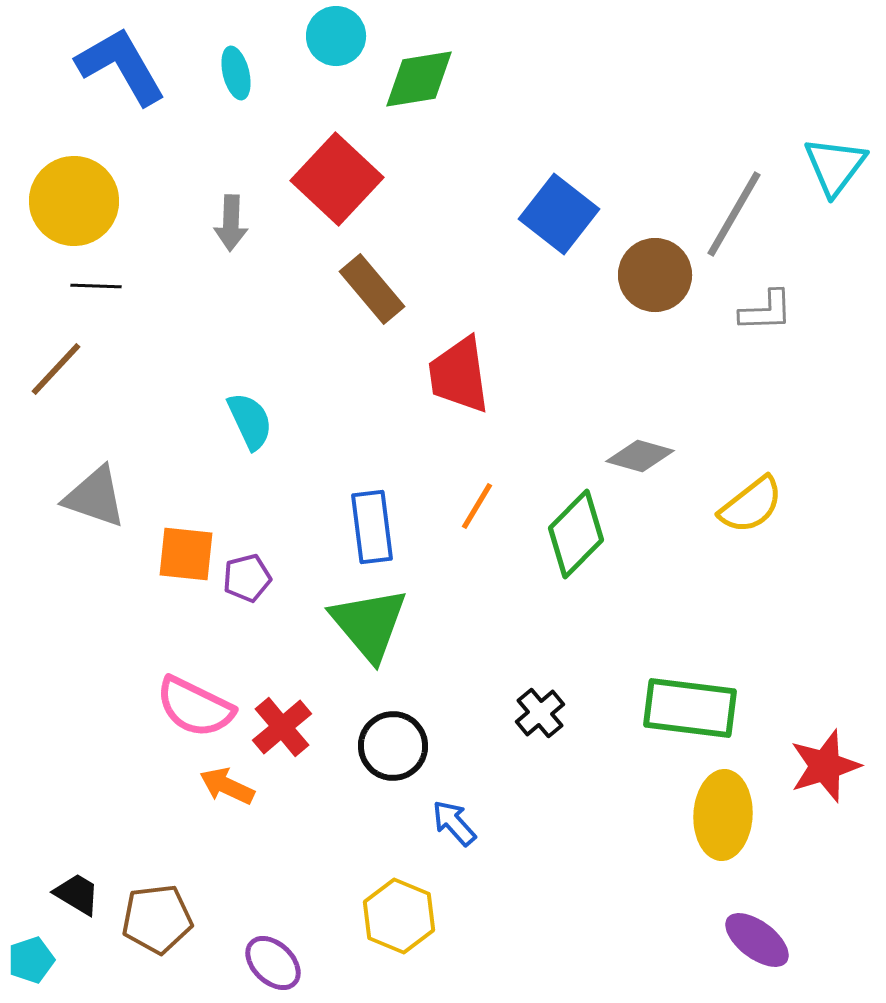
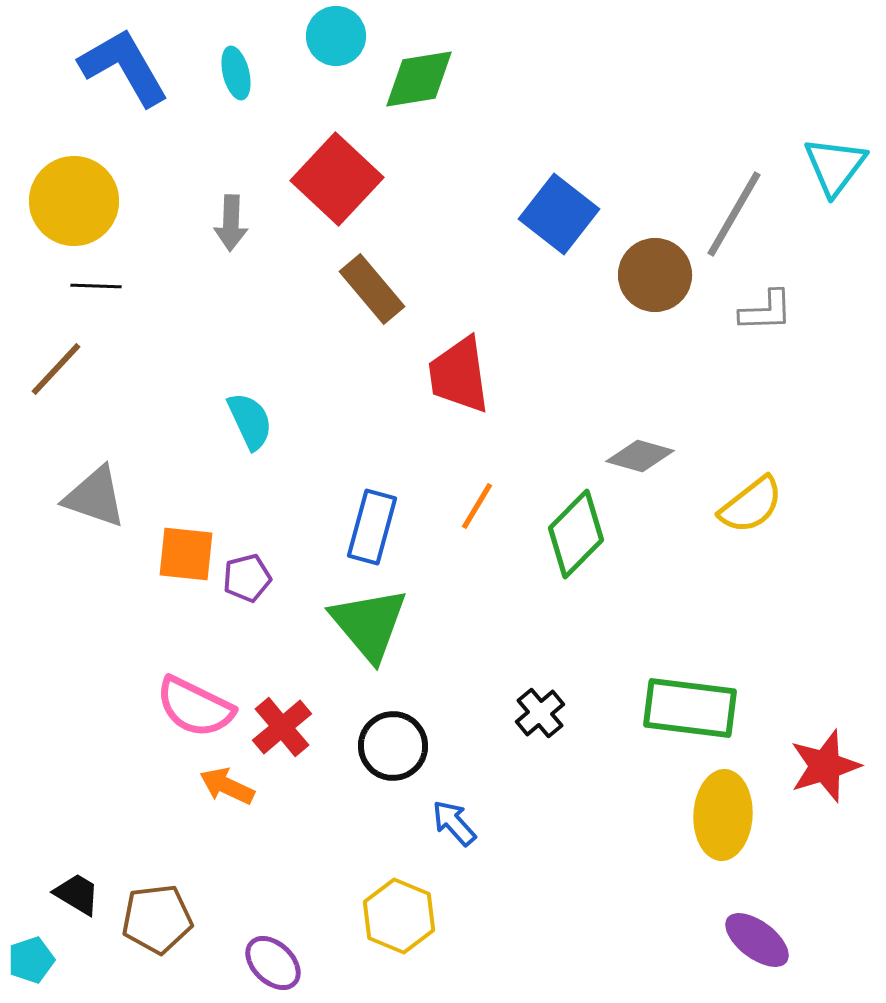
blue L-shape at (121, 66): moved 3 px right, 1 px down
blue rectangle at (372, 527): rotated 22 degrees clockwise
